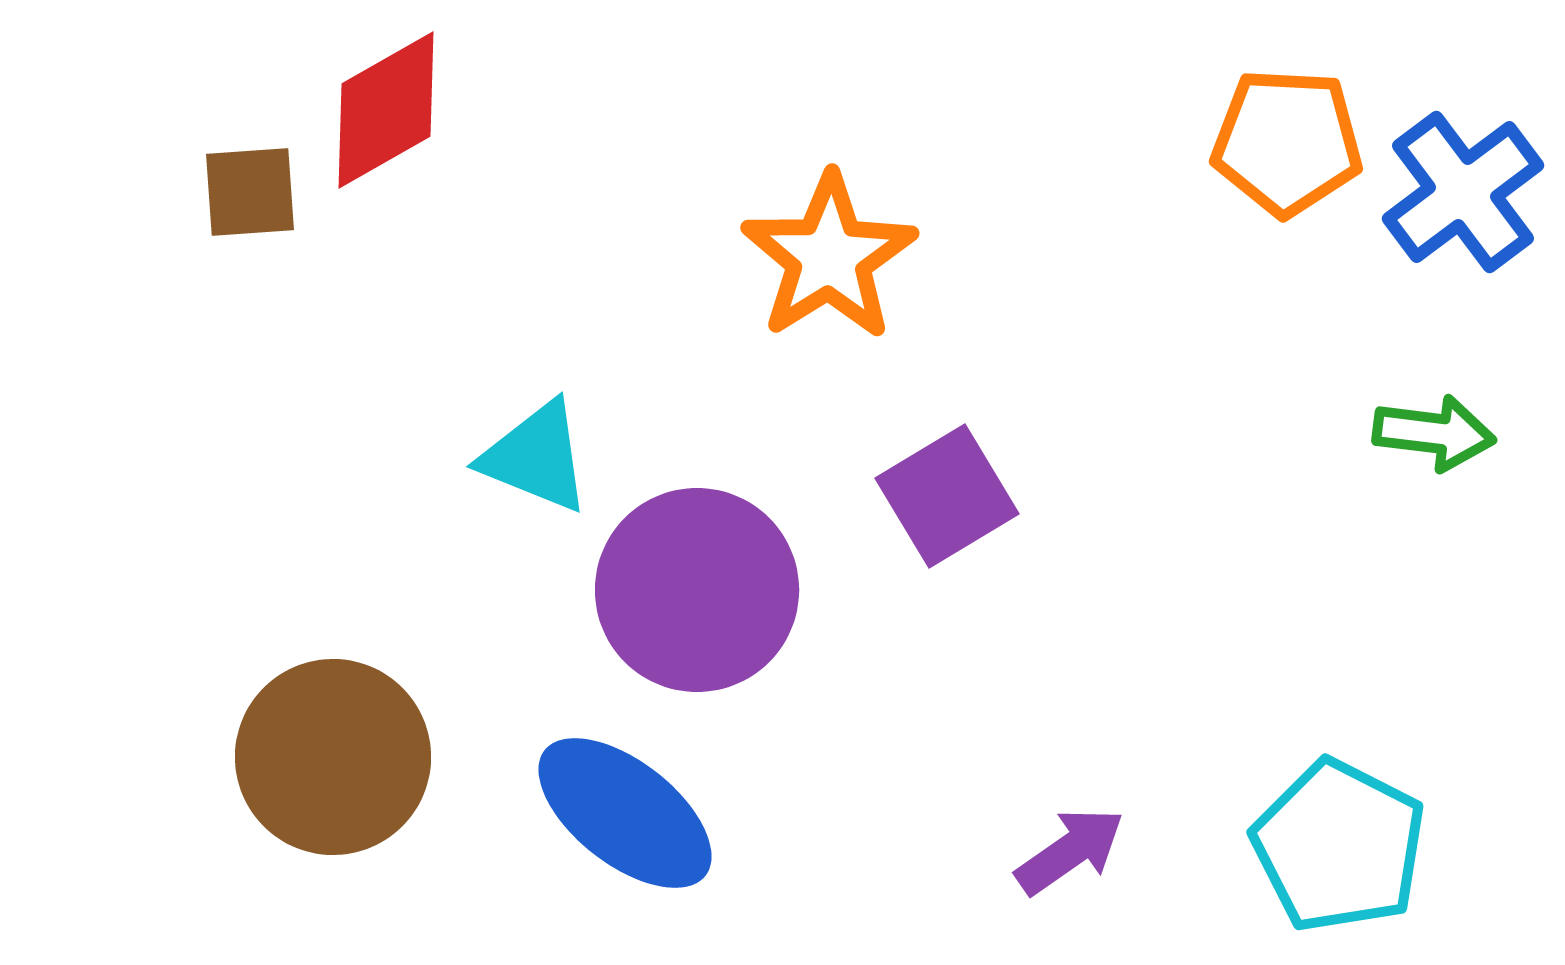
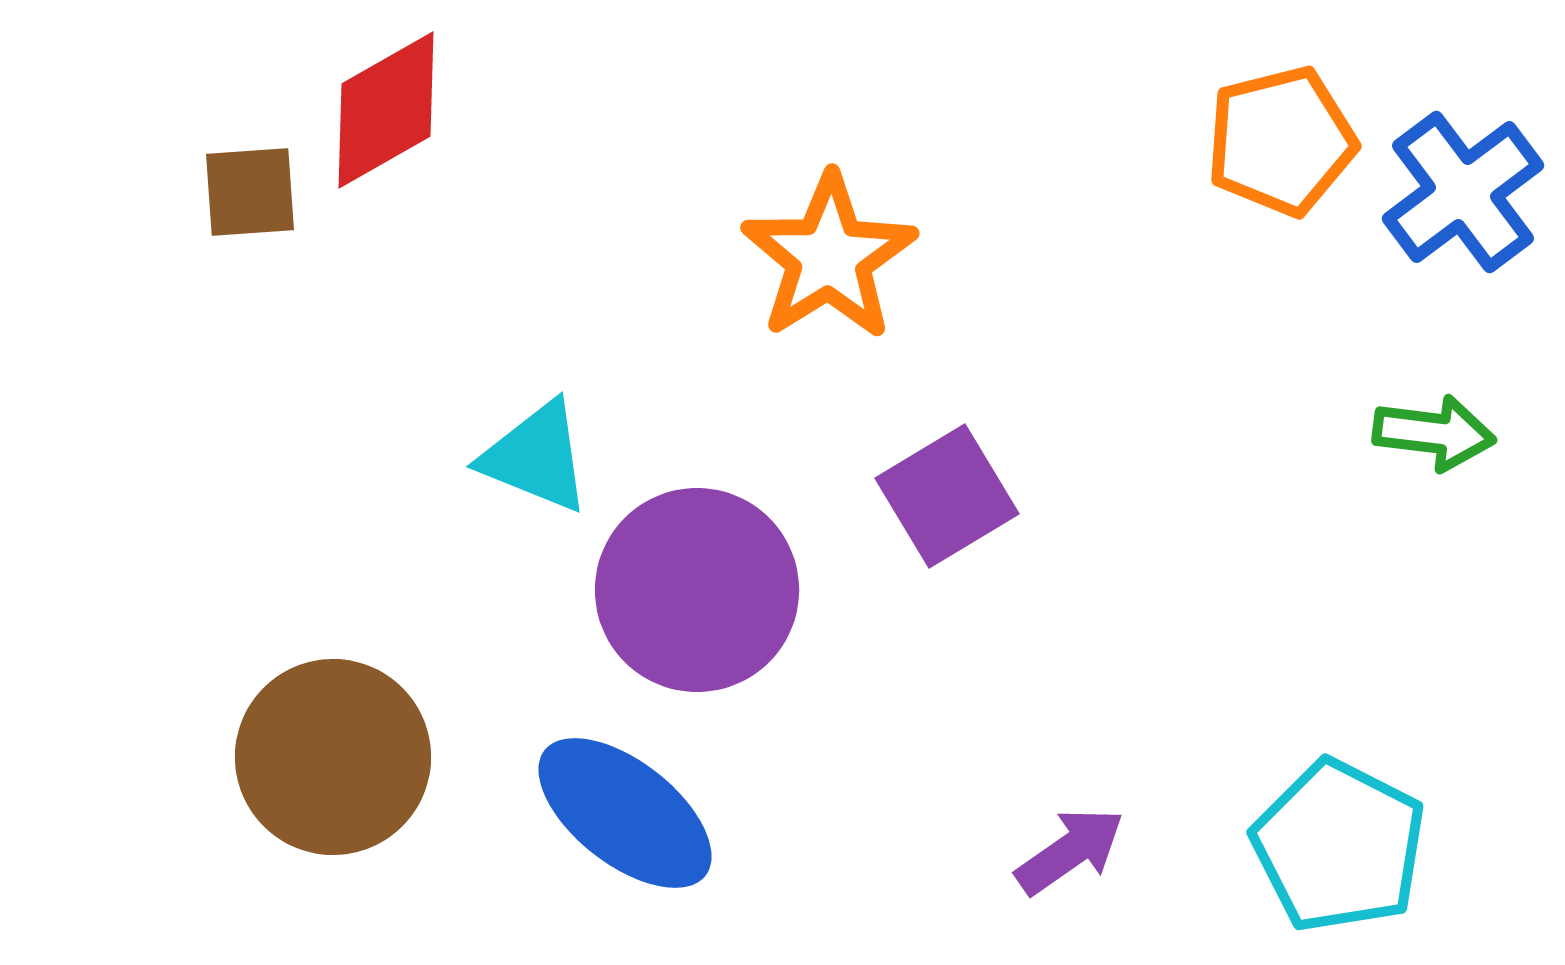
orange pentagon: moved 6 px left, 1 px up; rotated 17 degrees counterclockwise
